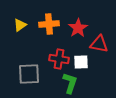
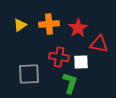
red cross: moved 2 px up
